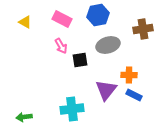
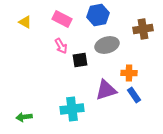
gray ellipse: moved 1 px left
orange cross: moved 2 px up
purple triangle: rotated 35 degrees clockwise
blue rectangle: rotated 28 degrees clockwise
